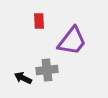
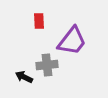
gray cross: moved 5 px up
black arrow: moved 1 px right, 1 px up
